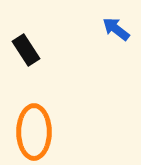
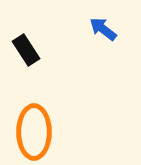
blue arrow: moved 13 px left
